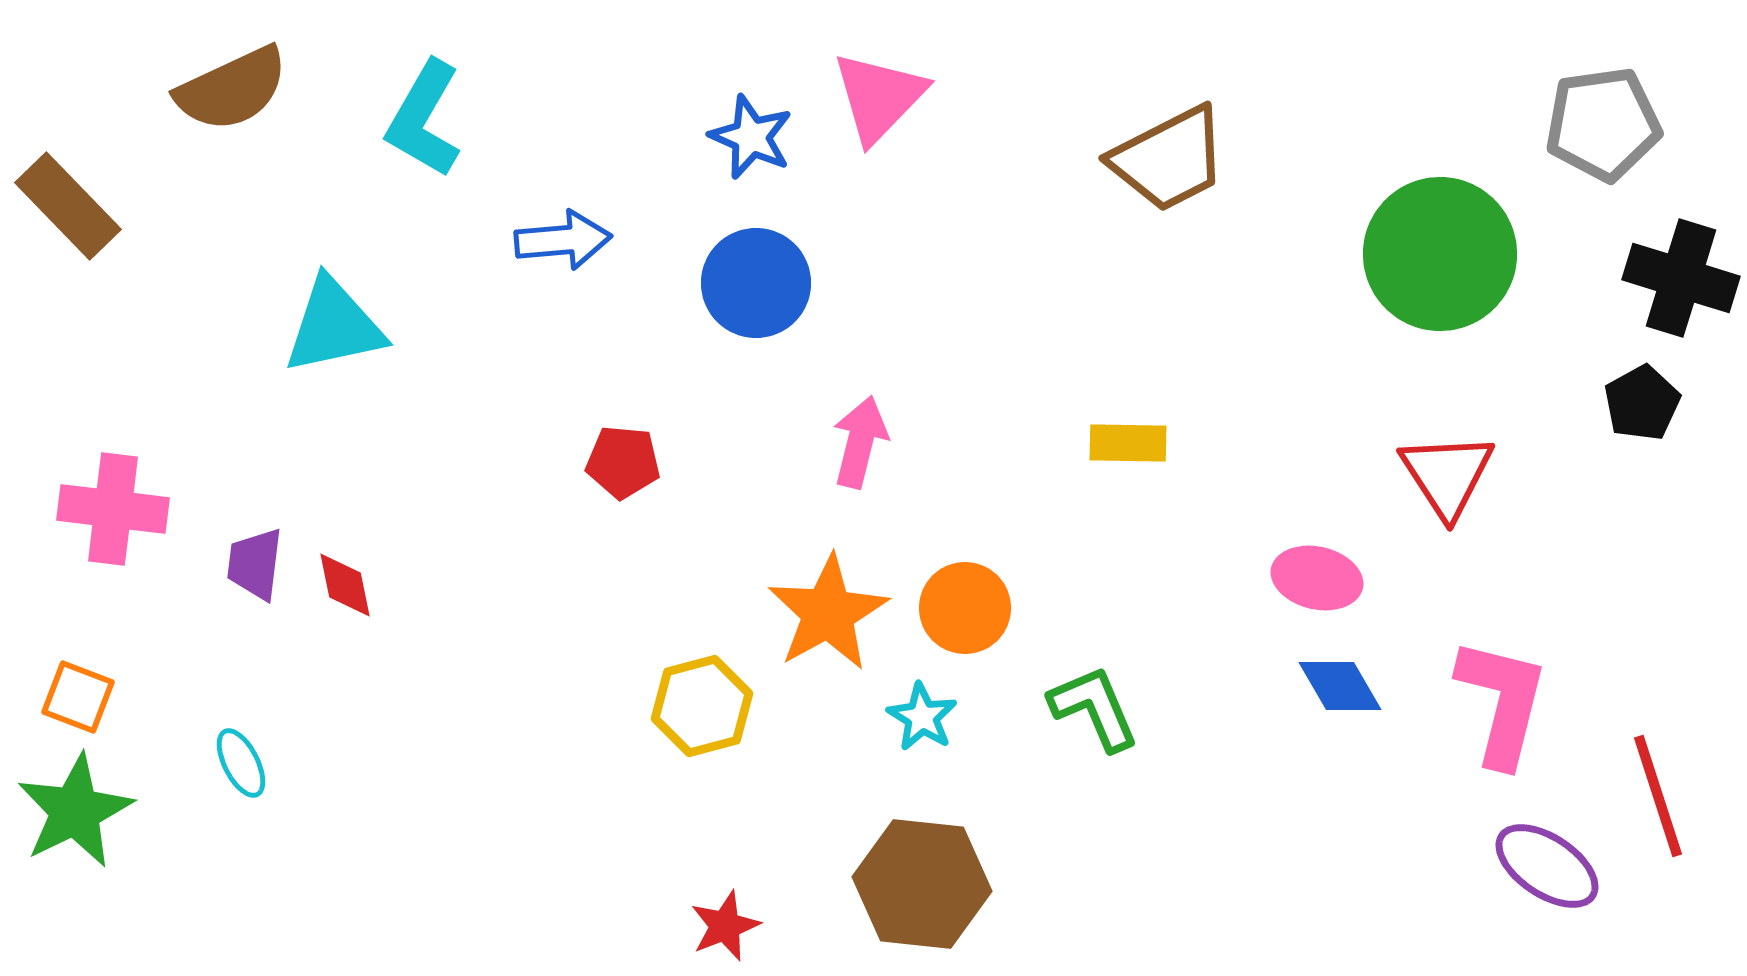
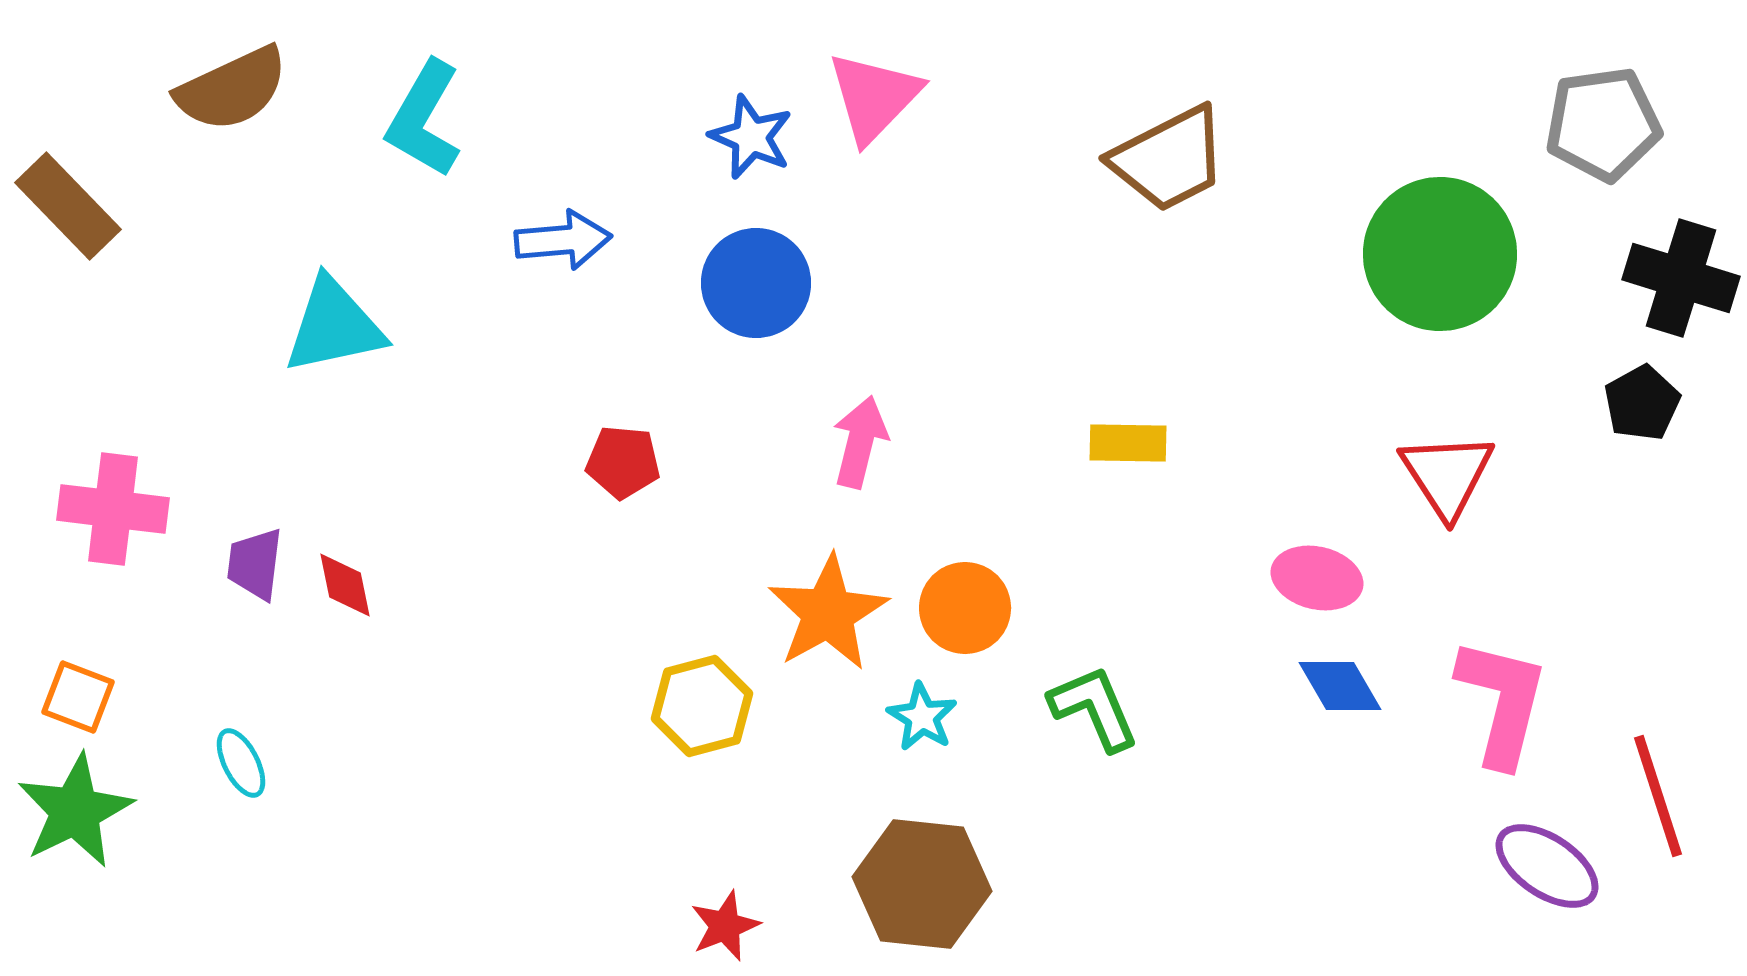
pink triangle: moved 5 px left
